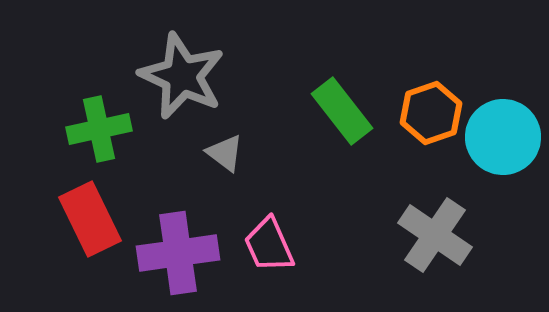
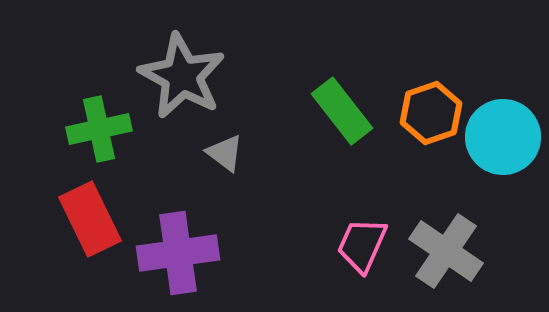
gray star: rotated 4 degrees clockwise
gray cross: moved 11 px right, 16 px down
pink trapezoid: moved 93 px right; rotated 48 degrees clockwise
